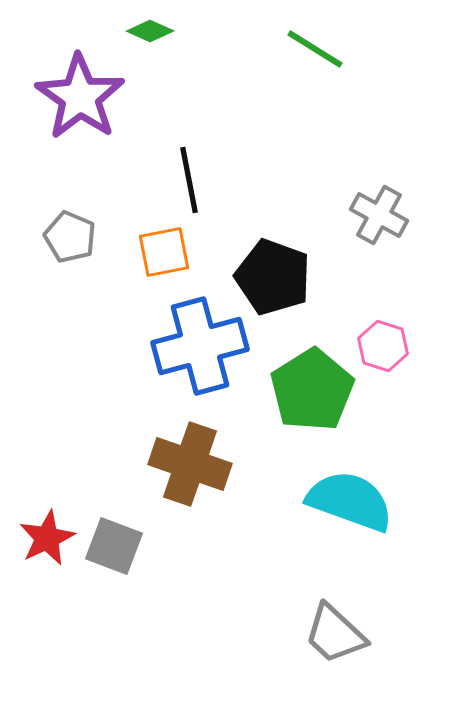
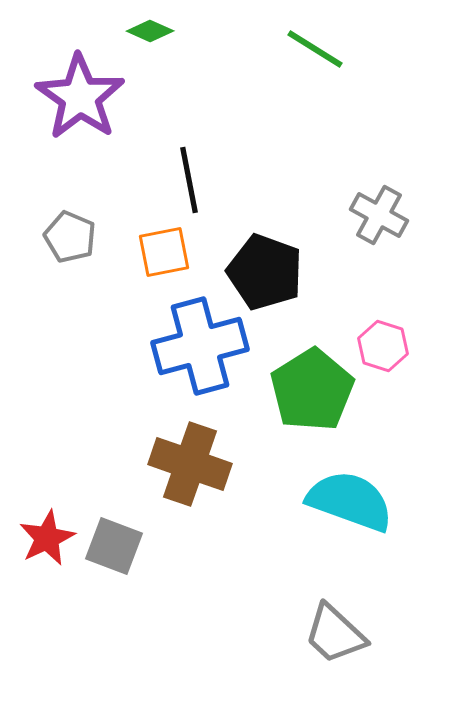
black pentagon: moved 8 px left, 5 px up
